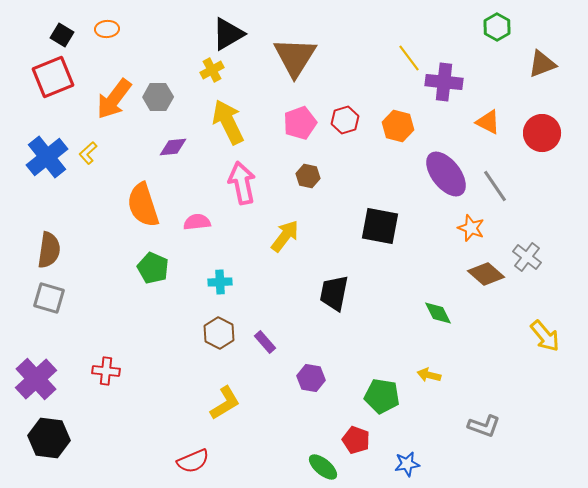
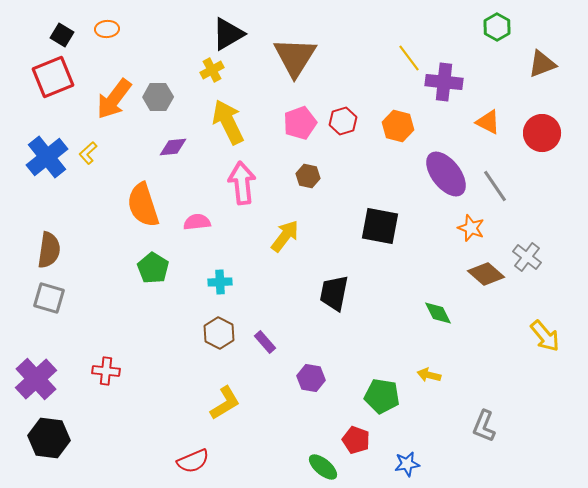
red hexagon at (345, 120): moved 2 px left, 1 px down
pink arrow at (242, 183): rotated 6 degrees clockwise
green pentagon at (153, 268): rotated 8 degrees clockwise
gray L-shape at (484, 426): rotated 92 degrees clockwise
